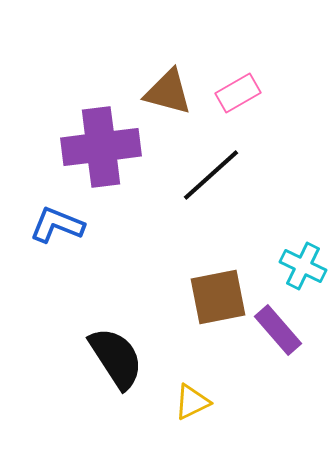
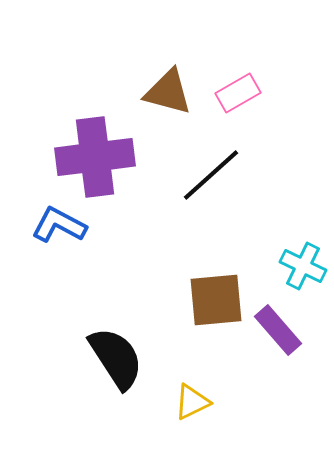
purple cross: moved 6 px left, 10 px down
blue L-shape: moved 2 px right; rotated 6 degrees clockwise
brown square: moved 2 px left, 3 px down; rotated 6 degrees clockwise
